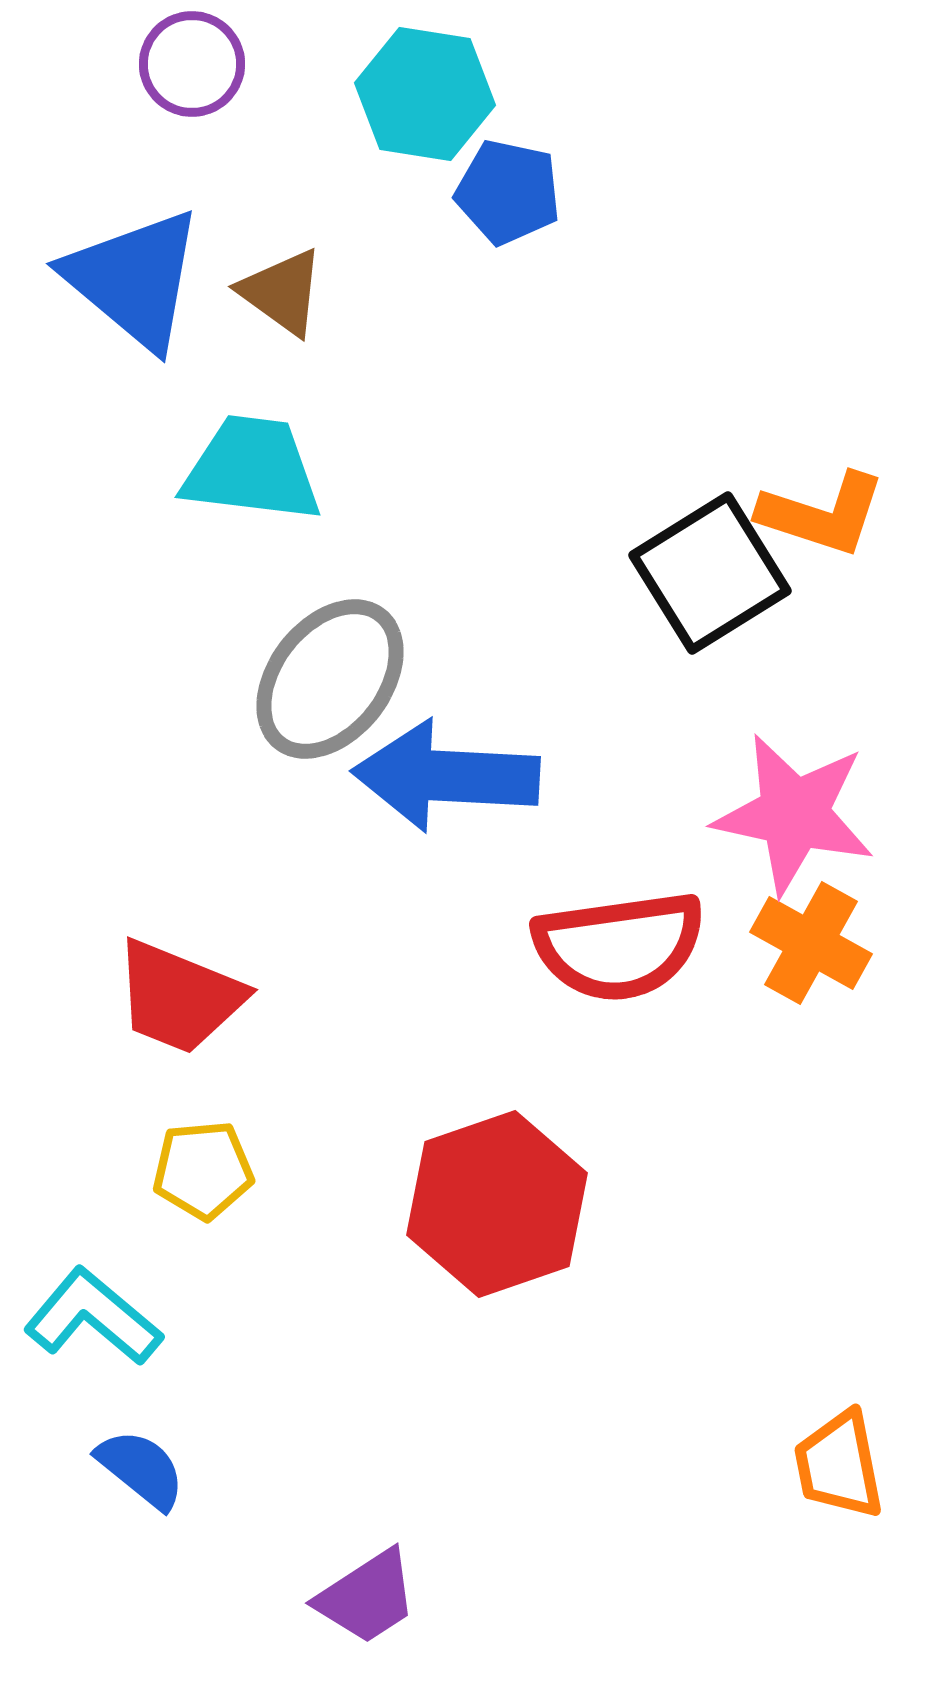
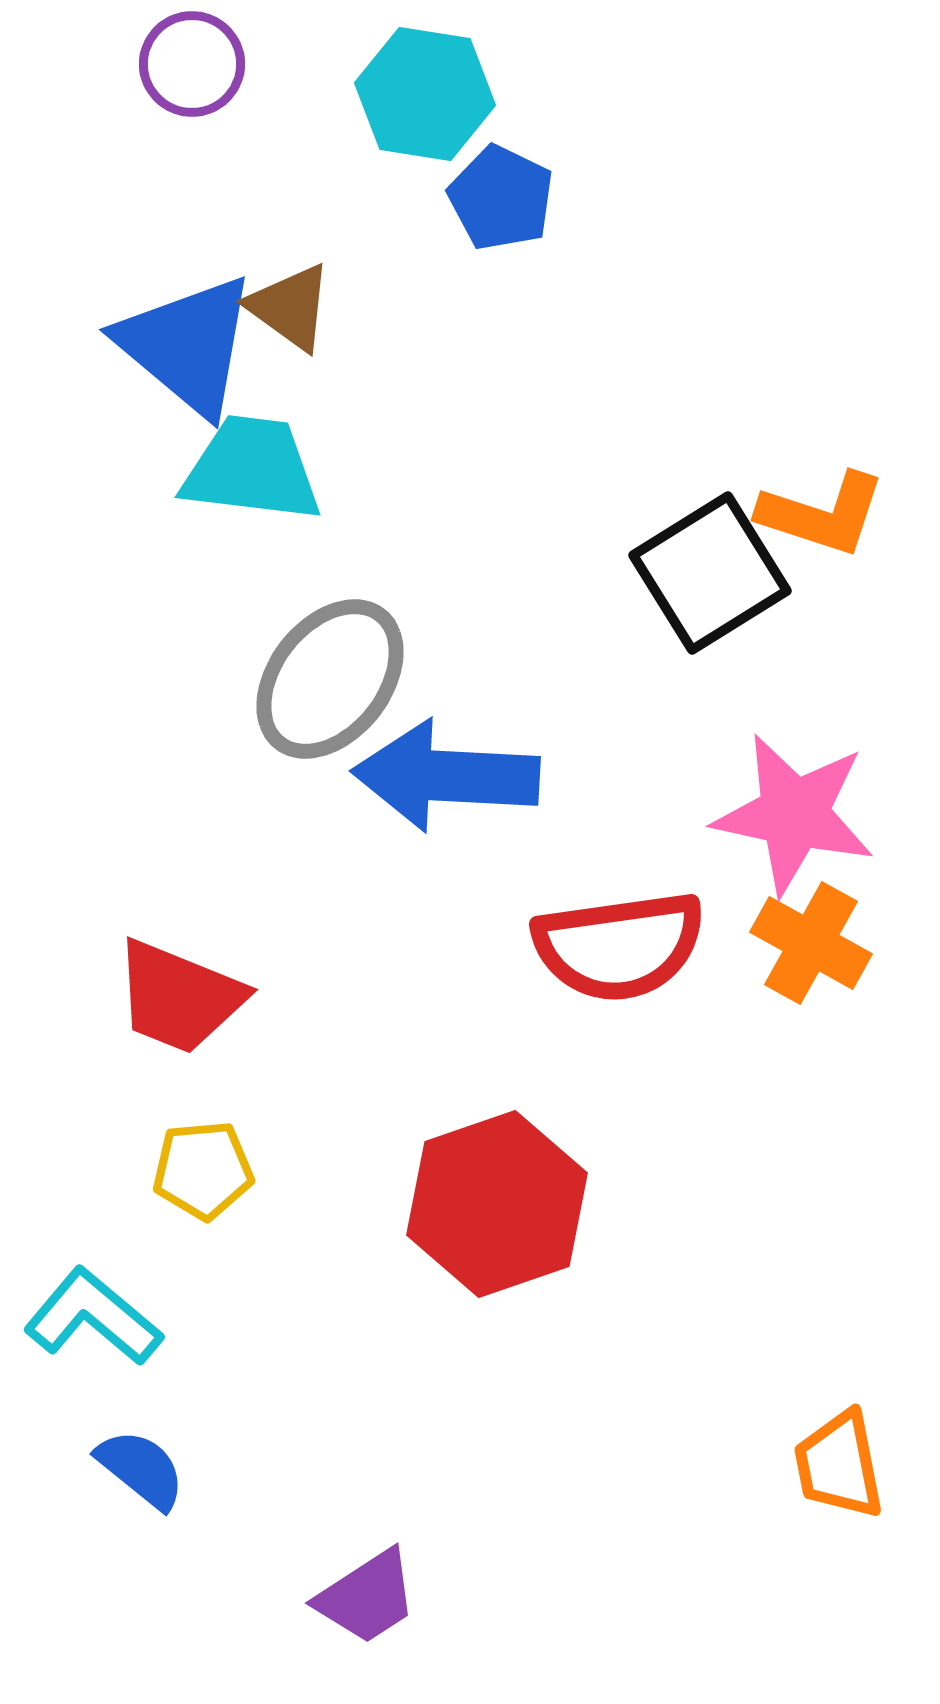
blue pentagon: moved 7 px left, 6 px down; rotated 14 degrees clockwise
blue triangle: moved 53 px right, 66 px down
brown triangle: moved 8 px right, 15 px down
